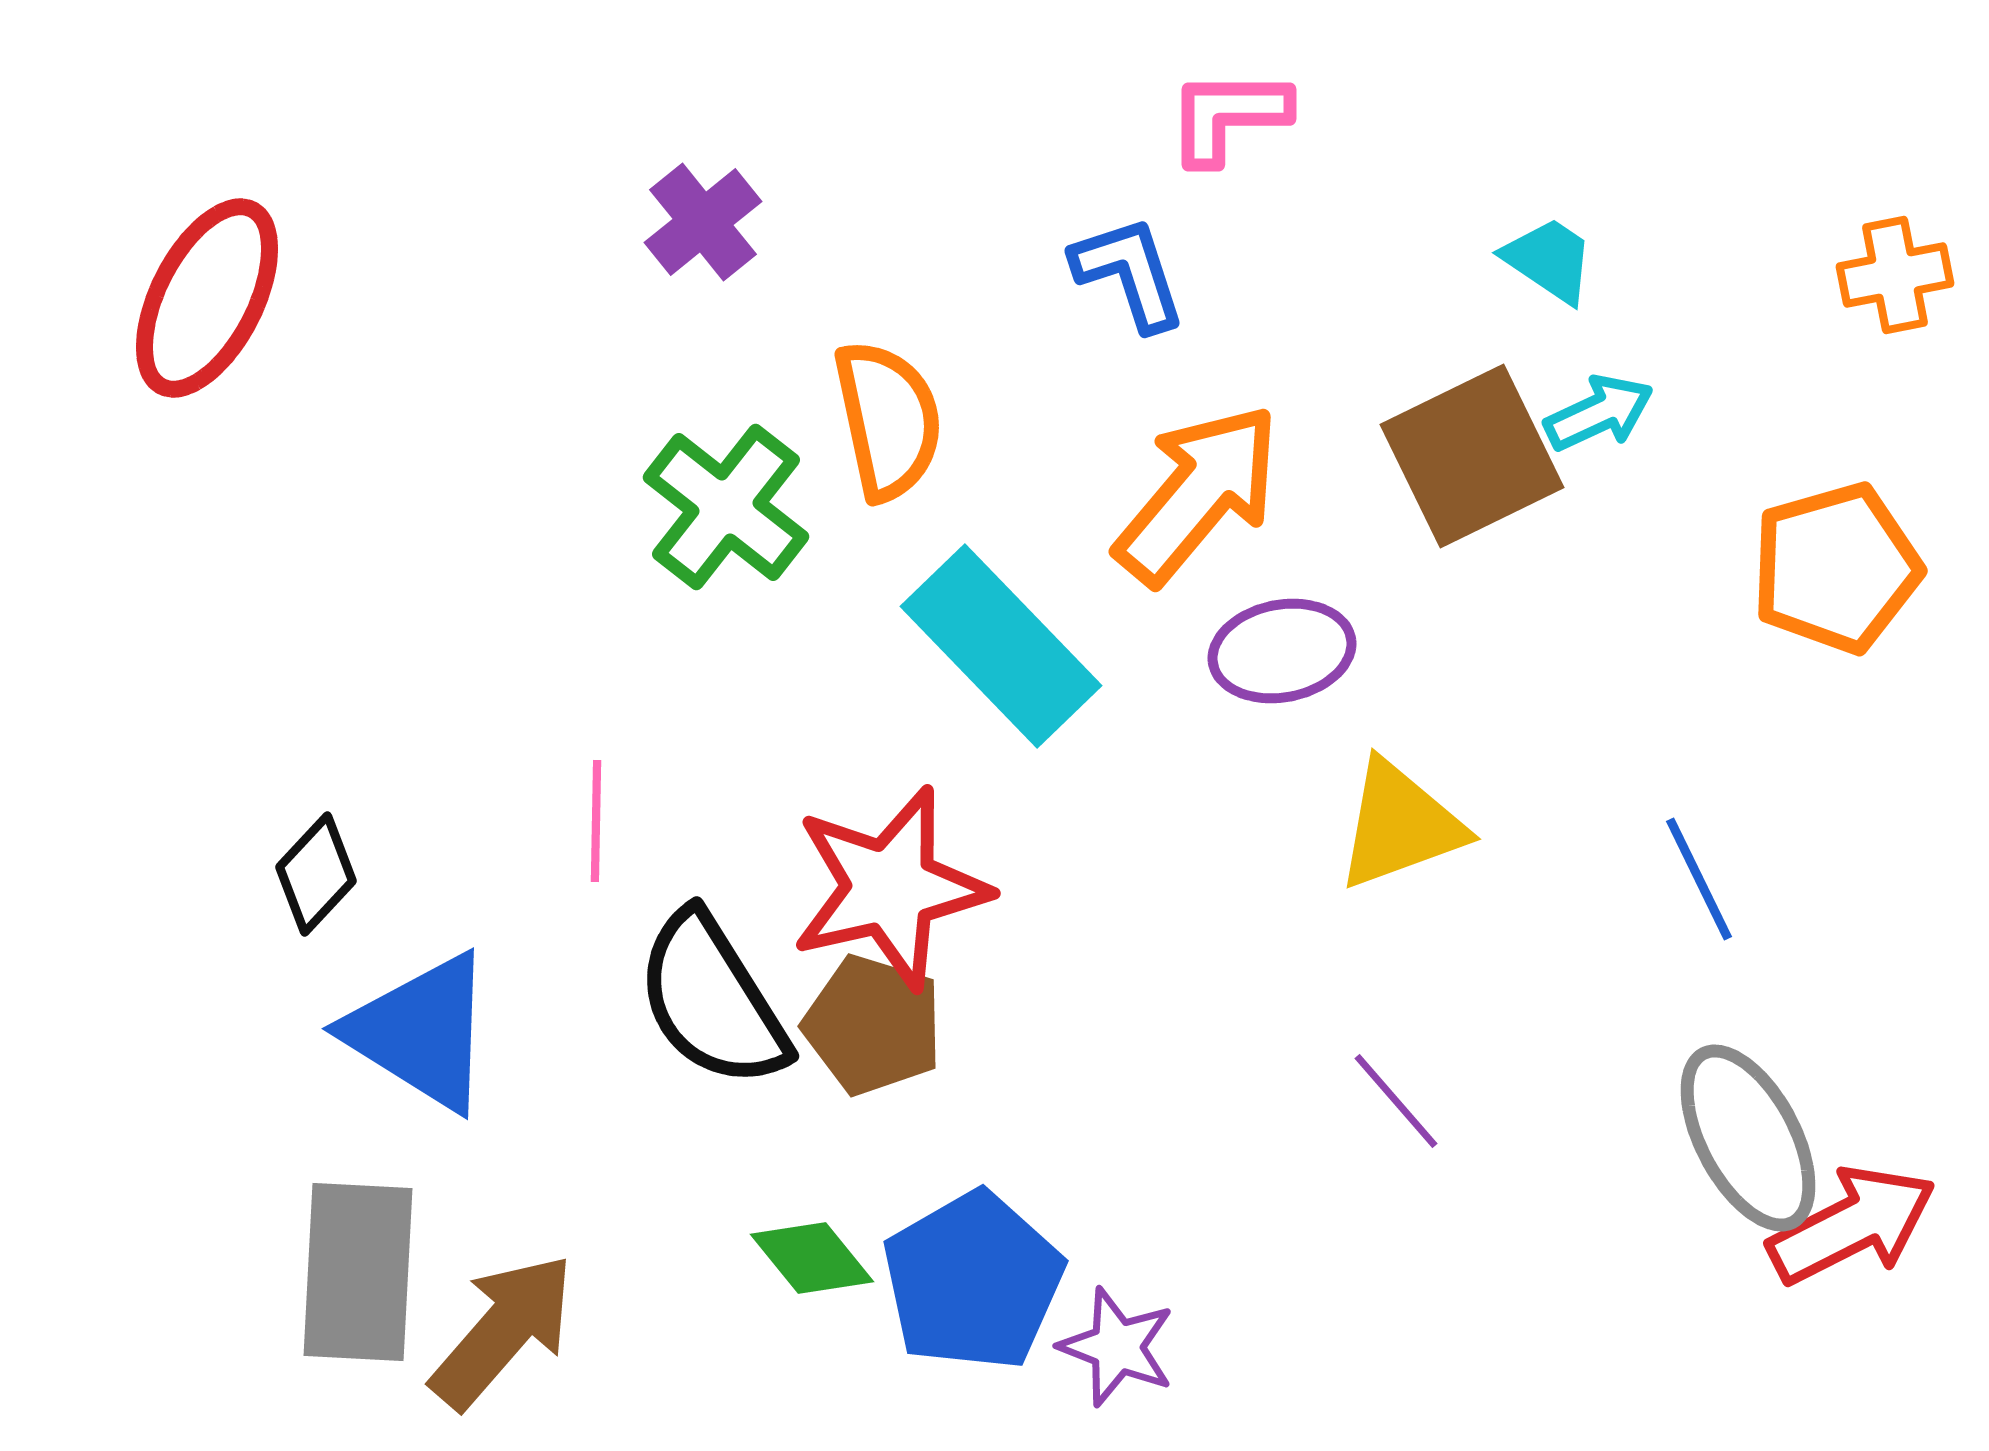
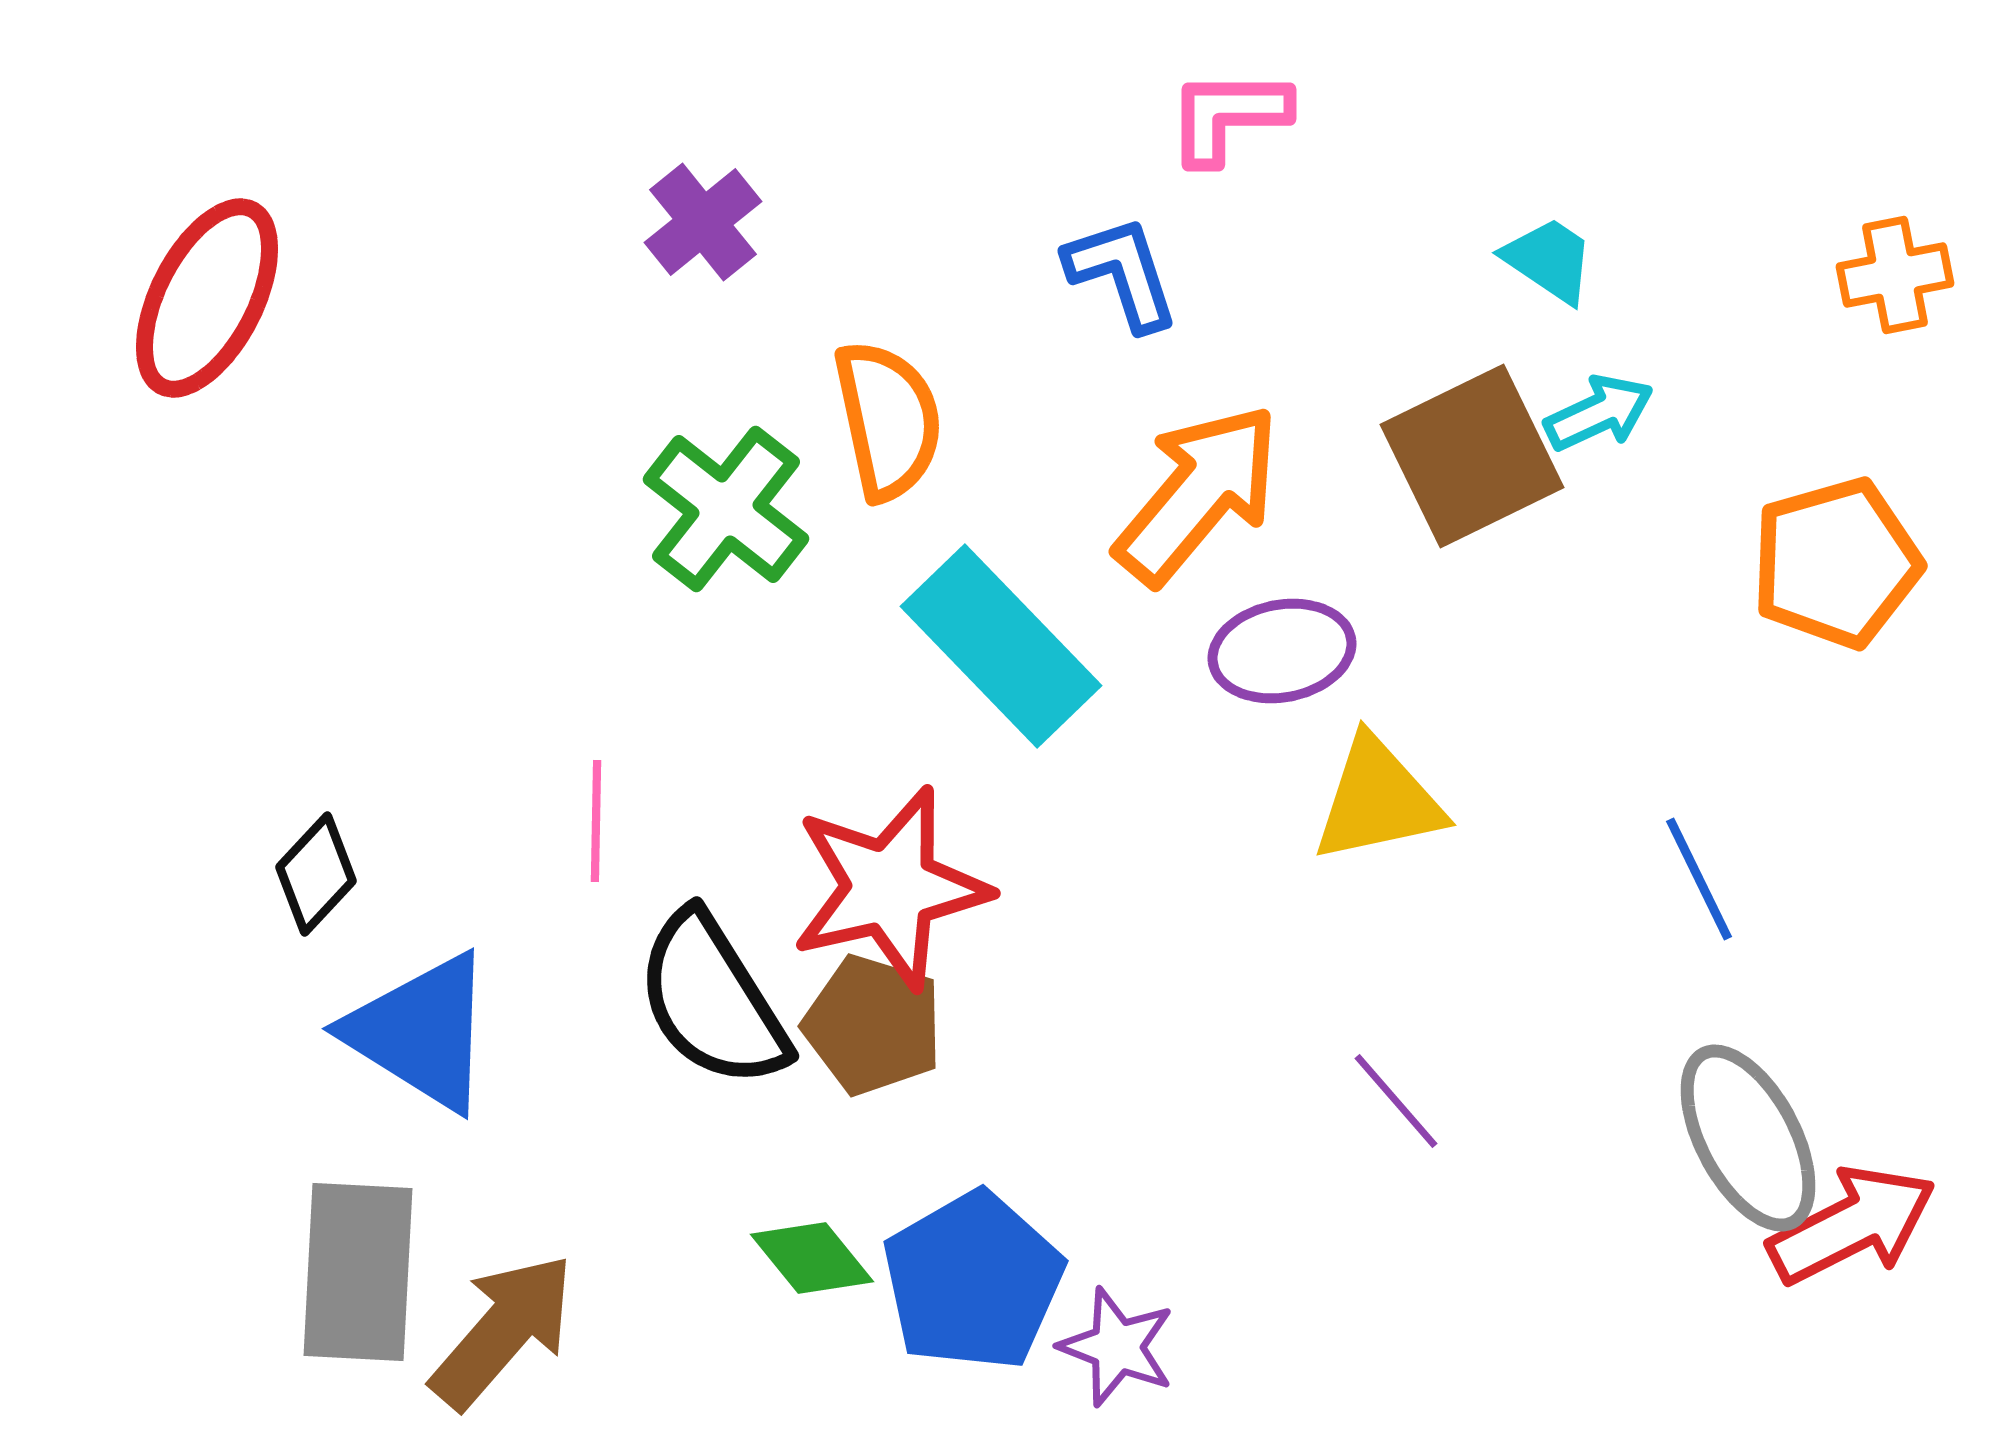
blue L-shape: moved 7 px left
green cross: moved 2 px down
orange pentagon: moved 5 px up
yellow triangle: moved 22 px left, 25 px up; rotated 8 degrees clockwise
